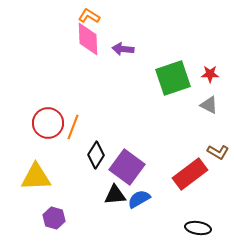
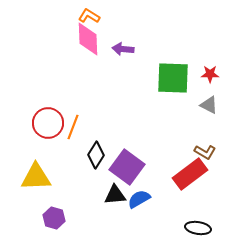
green square: rotated 21 degrees clockwise
brown L-shape: moved 13 px left
